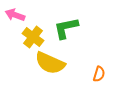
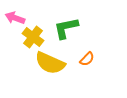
pink arrow: moved 3 px down
orange semicircle: moved 12 px left, 15 px up; rotated 28 degrees clockwise
